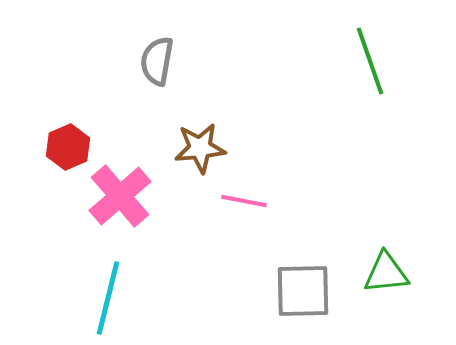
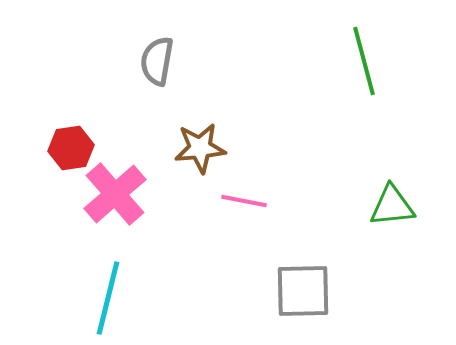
green line: moved 6 px left; rotated 4 degrees clockwise
red hexagon: moved 3 px right, 1 px down; rotated 15 degrees clockwise
pink cross: moved 5 px left, 2 px up
green triangle: moved 6 px right, 67 px up
